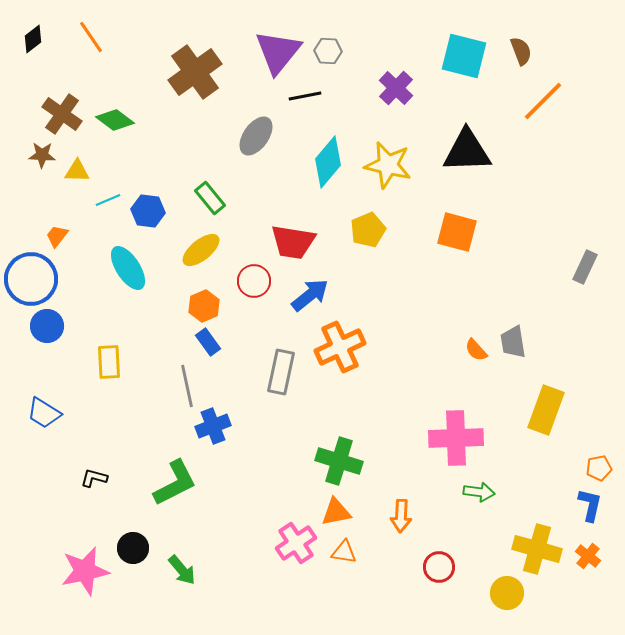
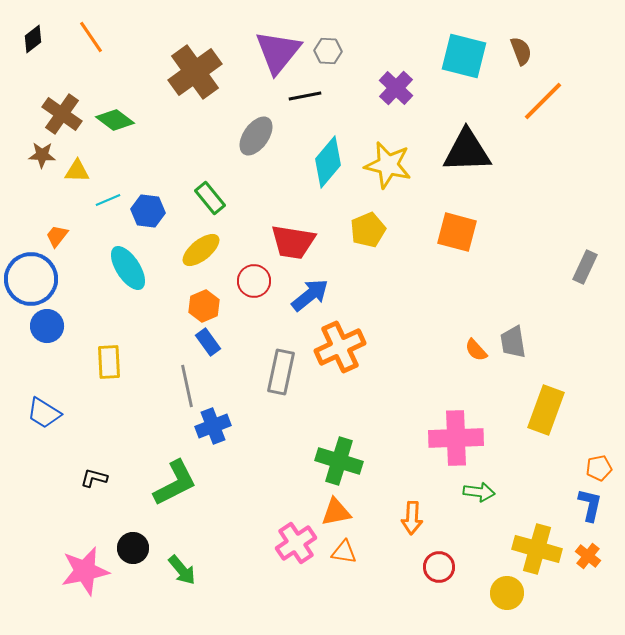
orange arrow at (401, 516): moved 11 px right, 2 px down
